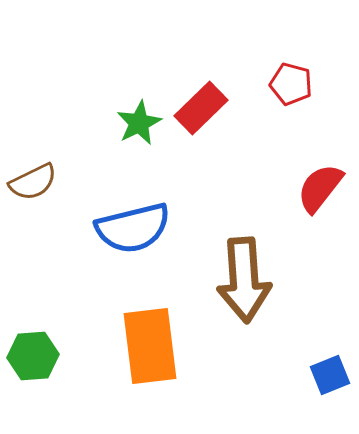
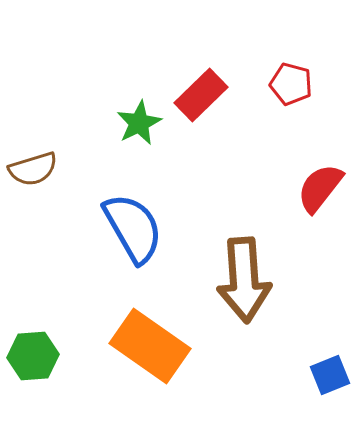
red rectangle: moved 13 px up
brown semicircle: moved 13 px up; rotated 9 degrees clockwise
blue semicircle: rotated 106 degrees counterclockwise
orange rectangle: rotated 48 degrees counterclockwise
